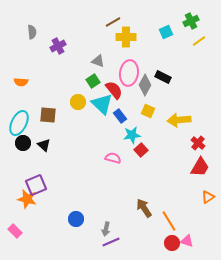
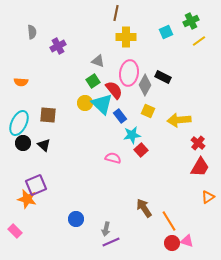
brown line: moved 3 px right, 9 px up; rotated 49 degrees counterclockwise
yellow circle: moved 7 px right, 1 px down
